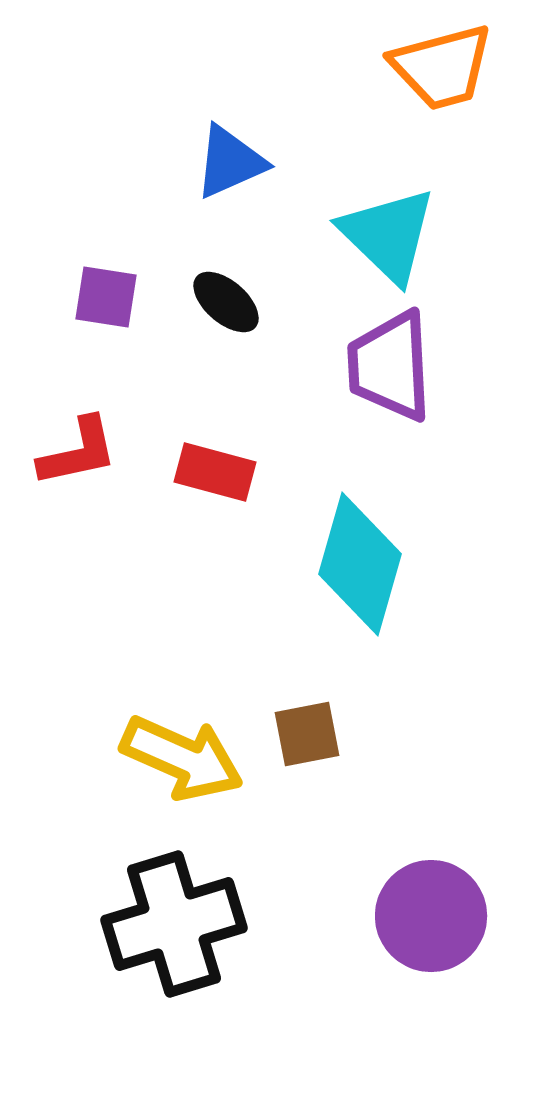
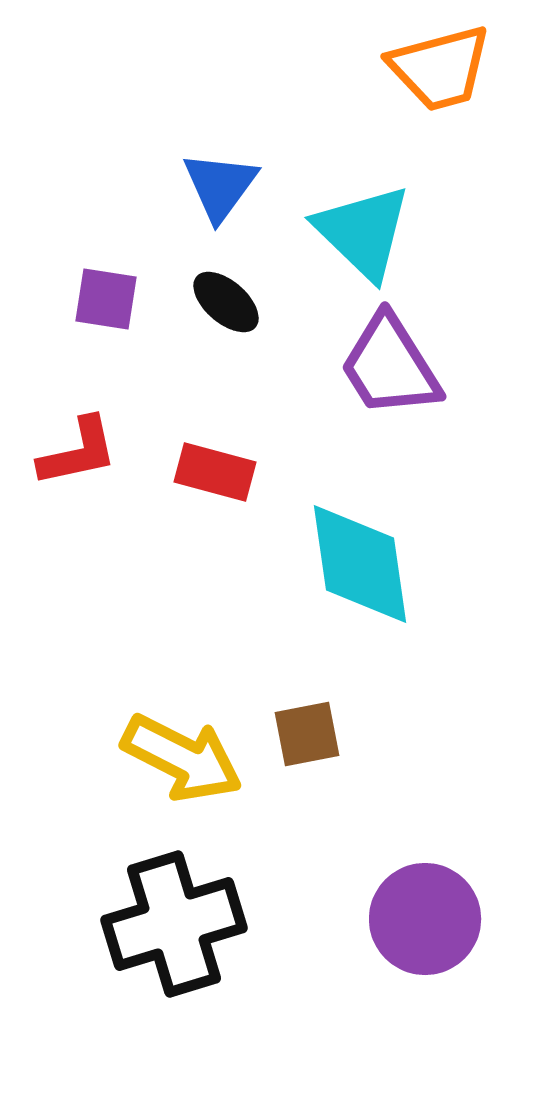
orange trapezoid: moved 2 px left, 1 px down
blue triangle: moved 10 px left, 24 px down; rotated 30 degrees counterclockwise
cyan triangle: moved 25 px left, 3 px up
purple square: moved 2 px down
purple trapezoid: rotated 29 degrees counterclockwise
cyan diamond: rotated 24 degrees counterclockwise
yellow arrow: rotated 3 degrees clockwise
purple circle: moved 6 px left, 3 px down
